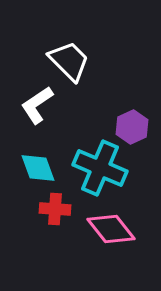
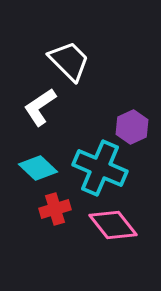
white L-shape: moved 3 px right, 2 px down
cyan diamond: rotated 27 degrees counterclockwise
red cross: rotated 20 degrees counterclockwise
pink diamond: moved 2 px right, 4 px up
